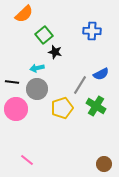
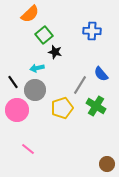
orange semicircle: moved 6 px right
blue semicircle: rotated 77 degrees clockwise
black line: moved 1 px right; rotated 48 degrees clockwise
gray circle: moved 2 px left, 1 px down
pink circle: moved 1 px right, 1 px down
pink line: moved 1 px right, 11 px up
brown circle: moved 3 px right
